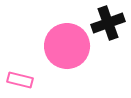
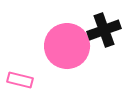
black cross: moved 4 px left, 7 px down
